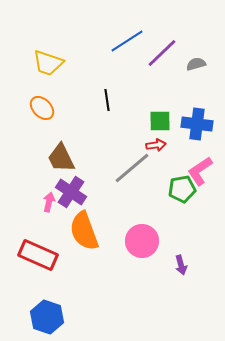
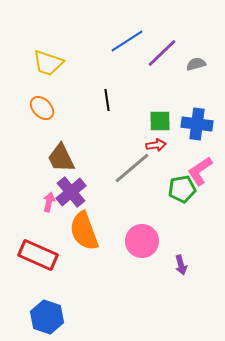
purple cross: rotated 16 degrees clockwise
